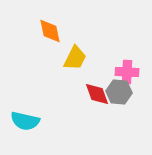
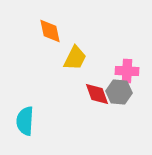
pink cross: moved 1 px up
cyan semicircle: rotated 80 degrees clockwise
